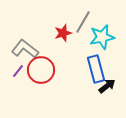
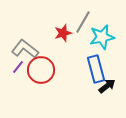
purple line: moved 4 px up
